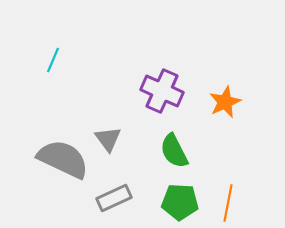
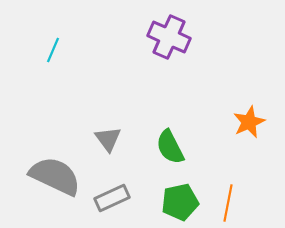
cyan line: moved 10 px up
purple cross: moved 7 px right, 54 px up
orange star: moved 24 px right, 20 px down
green semicircle: moved 4 px left, 4 px up
gray semicircle: moved 8 px left, 17 px down
gray rectangle: moved 2 px left
green pentagon: rotated 15 degrees counterclockwise
